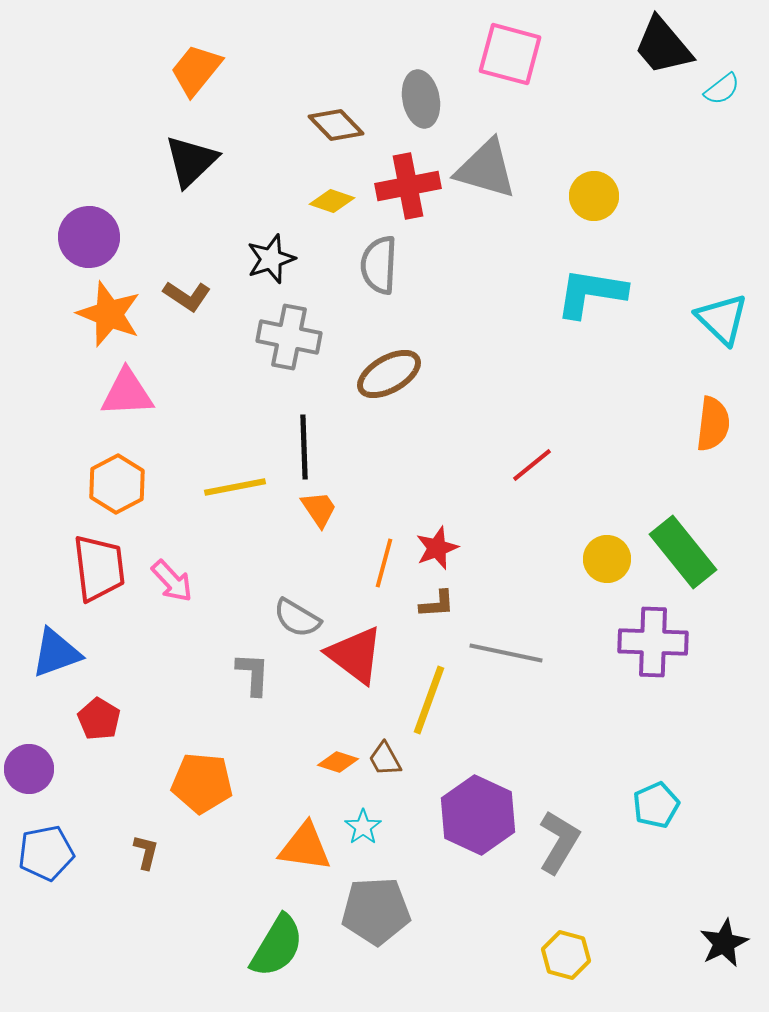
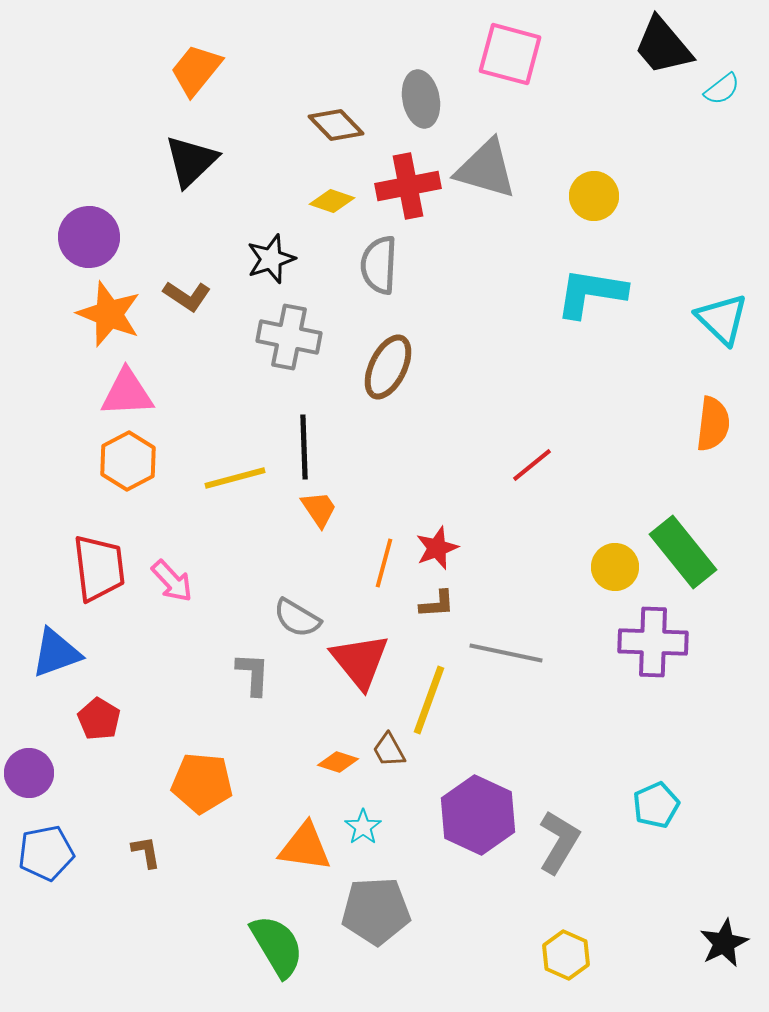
brown ellipse at (389, 374): moved 1 px left, 7 px up; rotated 34 degrees counterclockwise
orange hexagon at (117, 484): moved 11 px right, 23 px up
yellow line at (235, 487): moved 9 px up; rotated 4 degrees counterclockwise
yellow circle at (607, 559): moved 8 px right, 8 px down
red triangle at (355, 655): moved 5 px right, 6 px down; rotated 14 degrees clockwise
brown trapezoid at (385, 759): moved 4 px right, 9 px up
purple circle at (29, 769): moved 4 px down
brown L-shape at (146, 852): rotated 24 degrees counterclockwise
green semicircle at (277, 946): rotated 62 degrees counterclockwise
yellow hexagon at (566, 955): rotated 9 degrees clockwise
